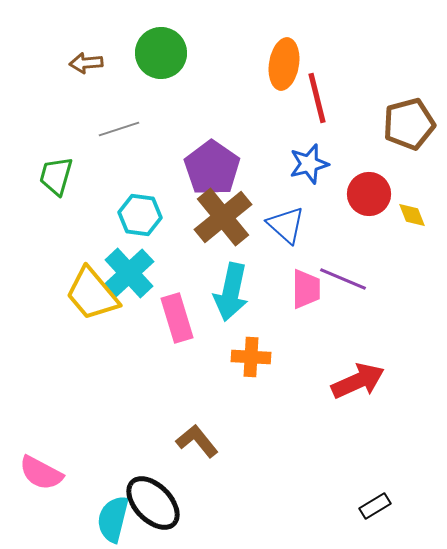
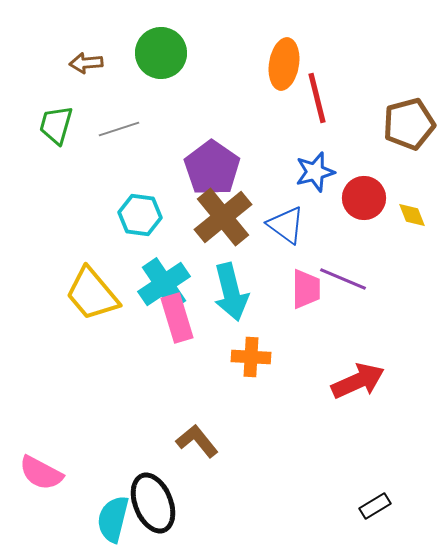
blue star: moved 6 px right, 8 px down
green trapezoid: moved 51 px up
red circle: moved 5 px left, 4 px down
blue triangle: rotated 6 degrees counterclockwise
cyan cross: moved 35 px right, 11 px down; rotated 9 degrees clockwise
cyan arrow: rotated 26 degrees counterclockwise
black ellipse: rotated 22 degrees clockwise
